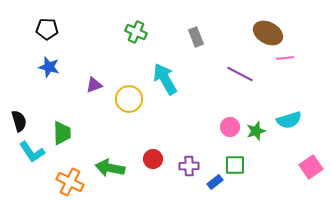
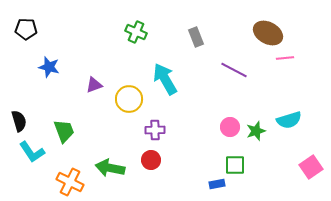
black pentagon: moved 21 px left
purple line: moved 6 px left, 4 px up
green trapezoid: moved 2 px right, 2 px up; rotated 20 degrees counterclockwise
red circle: moved 2 px left, 1 px down
purple cross: moved 34 px left, 36 px up
blue rectangle: moved 2 px right, 2 px down; rotated 28 degrees clockwise
